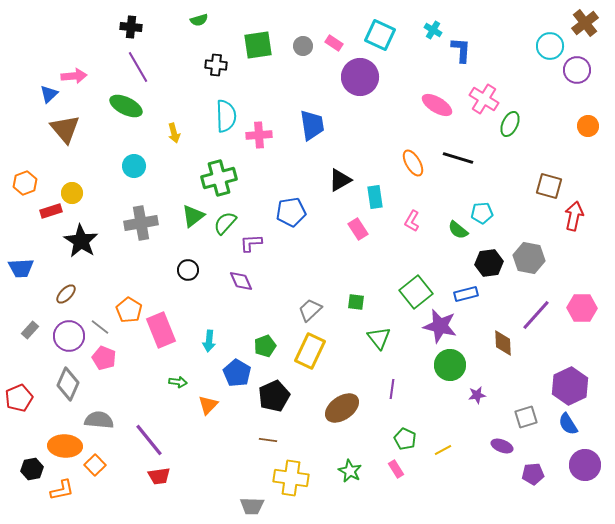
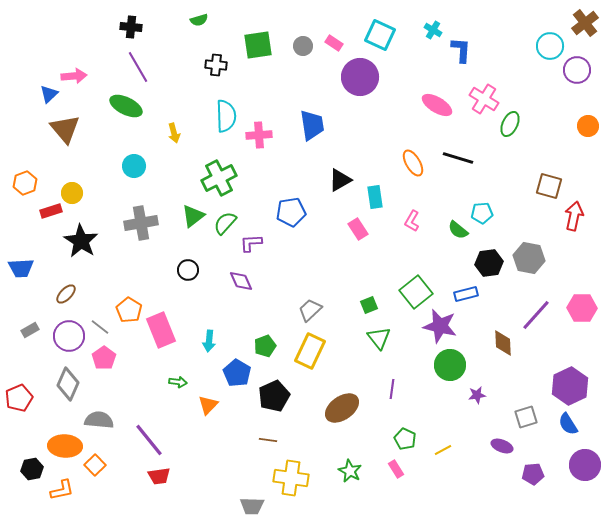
green cross at (219, 178): rotated 12 degrees counterclockwise
green square at (356, 302): moved 13 px right, 3 px down; rotated 30 degrees counterclockwise
gray rectangle at (30, 330): rotated 18 degrees clockwise
pink pentagon at (104, 358): rotated 15 degrees clockwise
